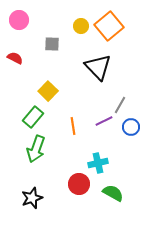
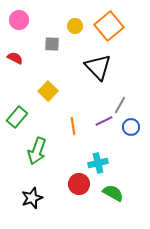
yellow circle: moved 6 px left
green rectangle: moved 16 px left
green arrow: moved 1 px right, 2 px down
